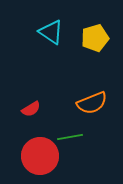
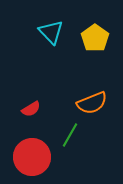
cyan triangle: rotated 12 degrees clockwise
yellow pentagon: rotated 20 degrees counterclockwise
green line: moved 2 px up; rotated 50 degrees counterclockwise
red circle: moved 8 px left, 1 px down
